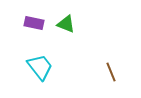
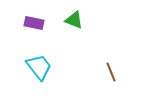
green triangle: moved 8 px right, 4 px up
cyan trapezoid: moved 1 px left
